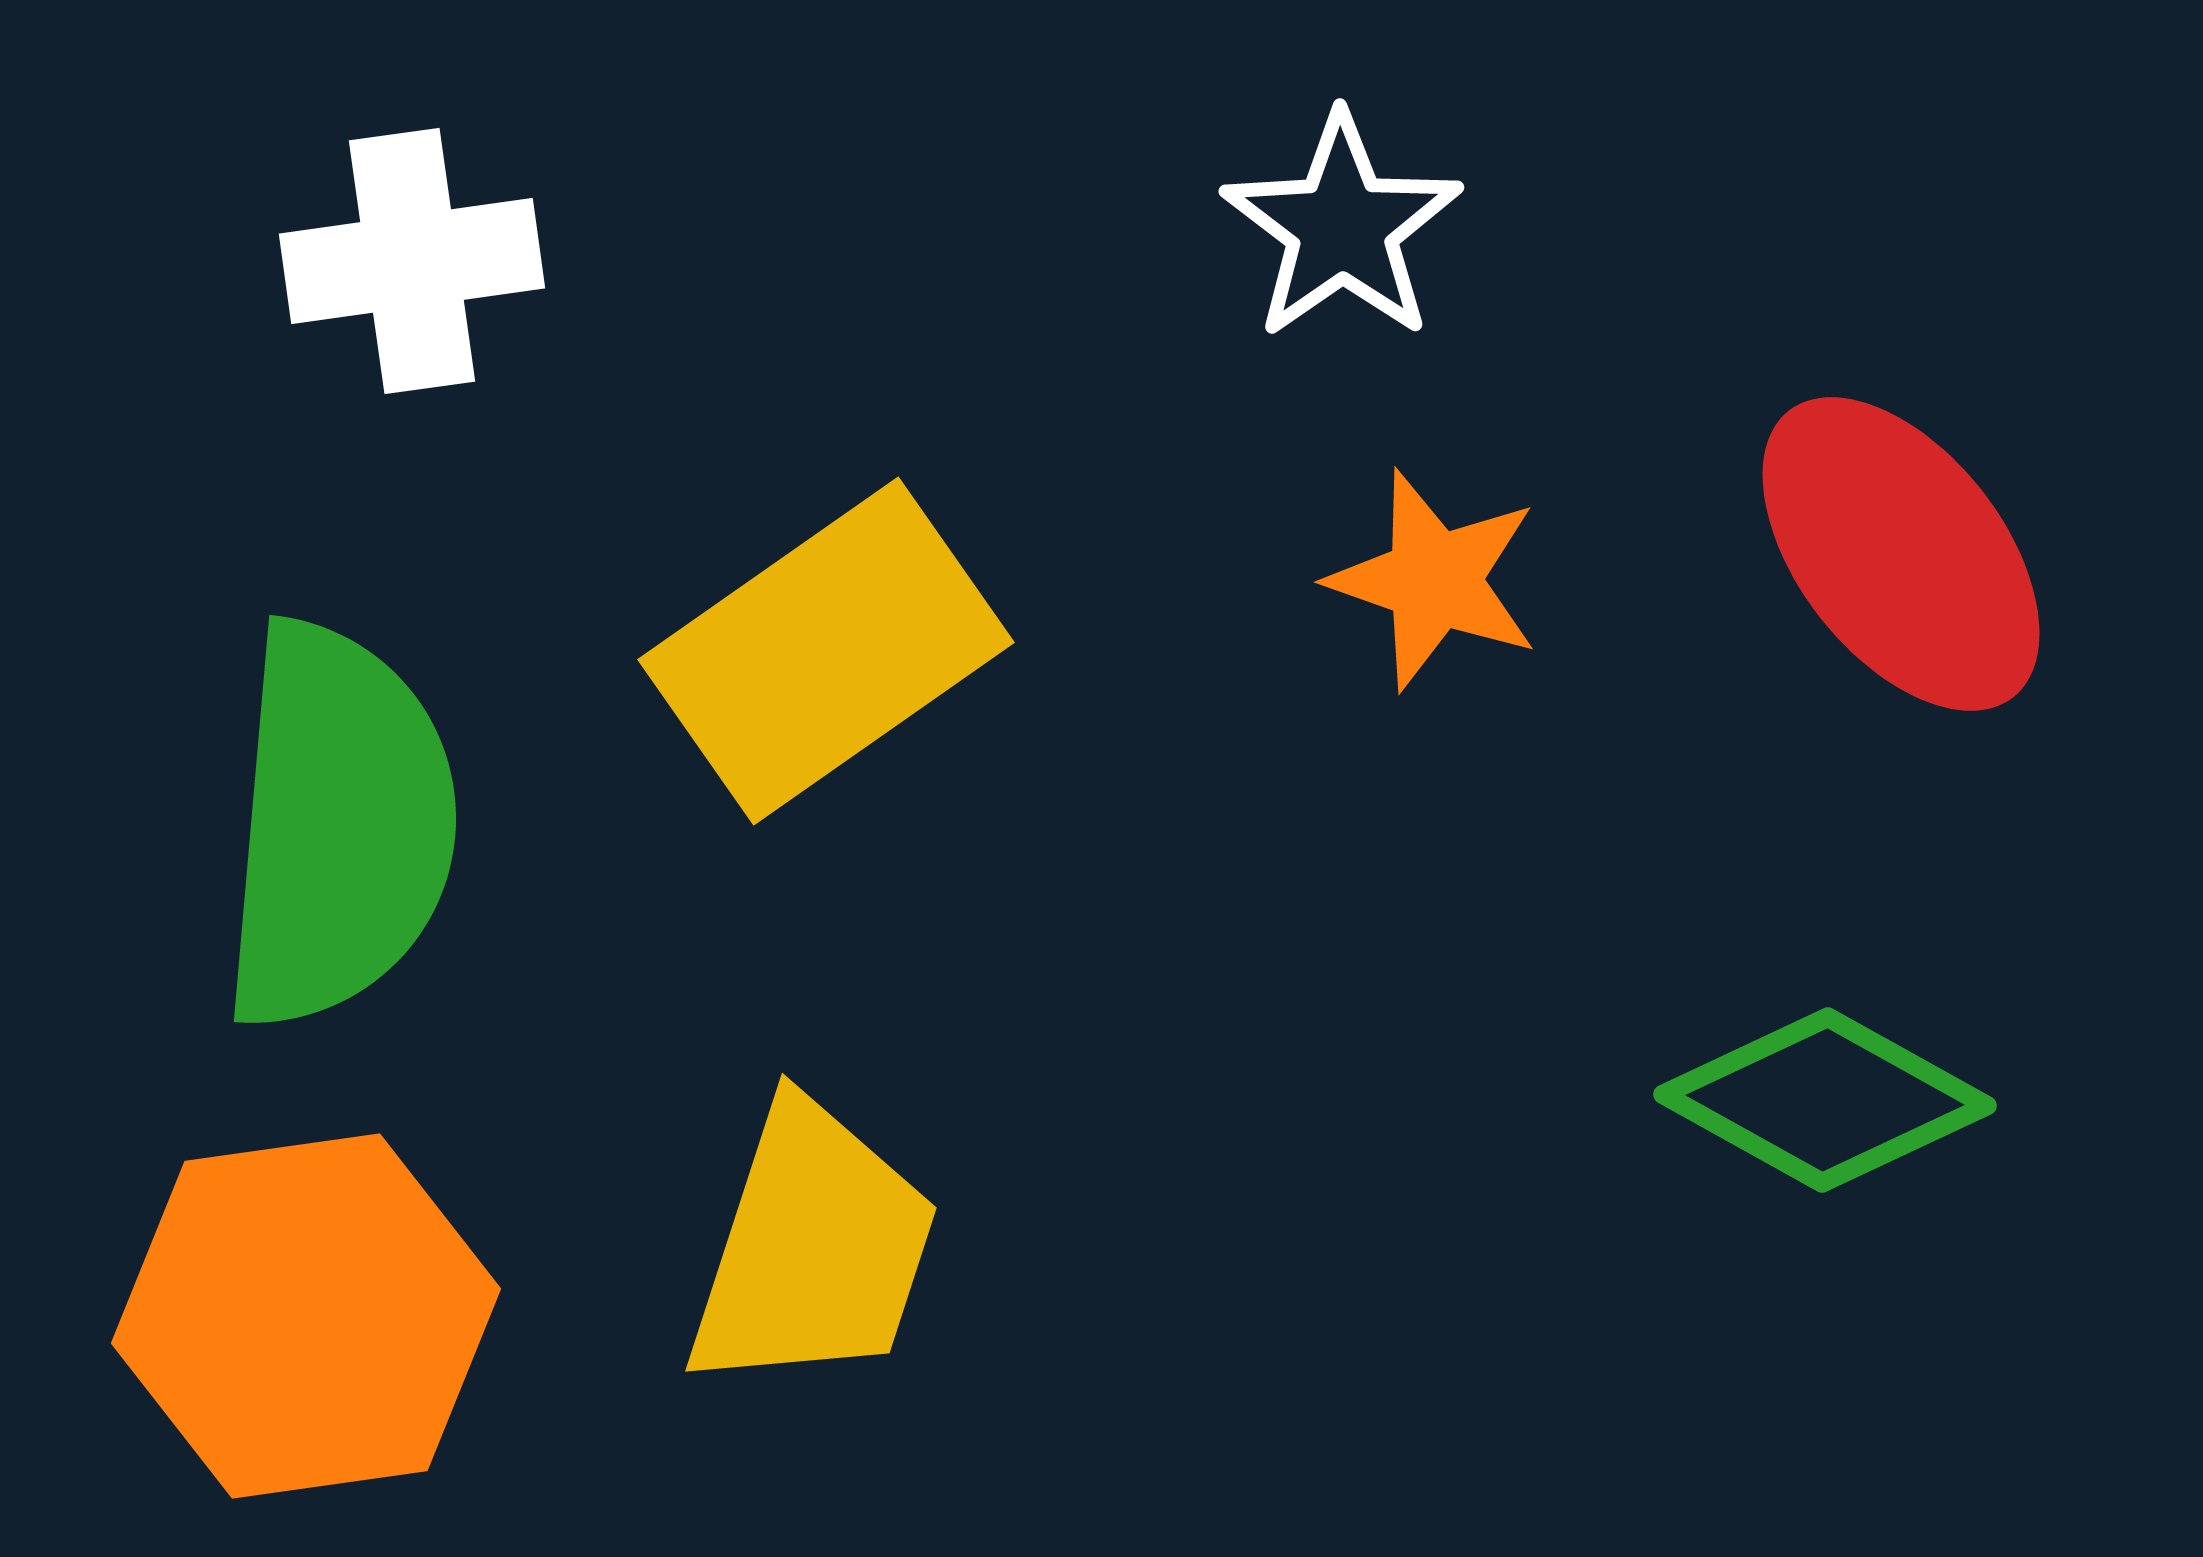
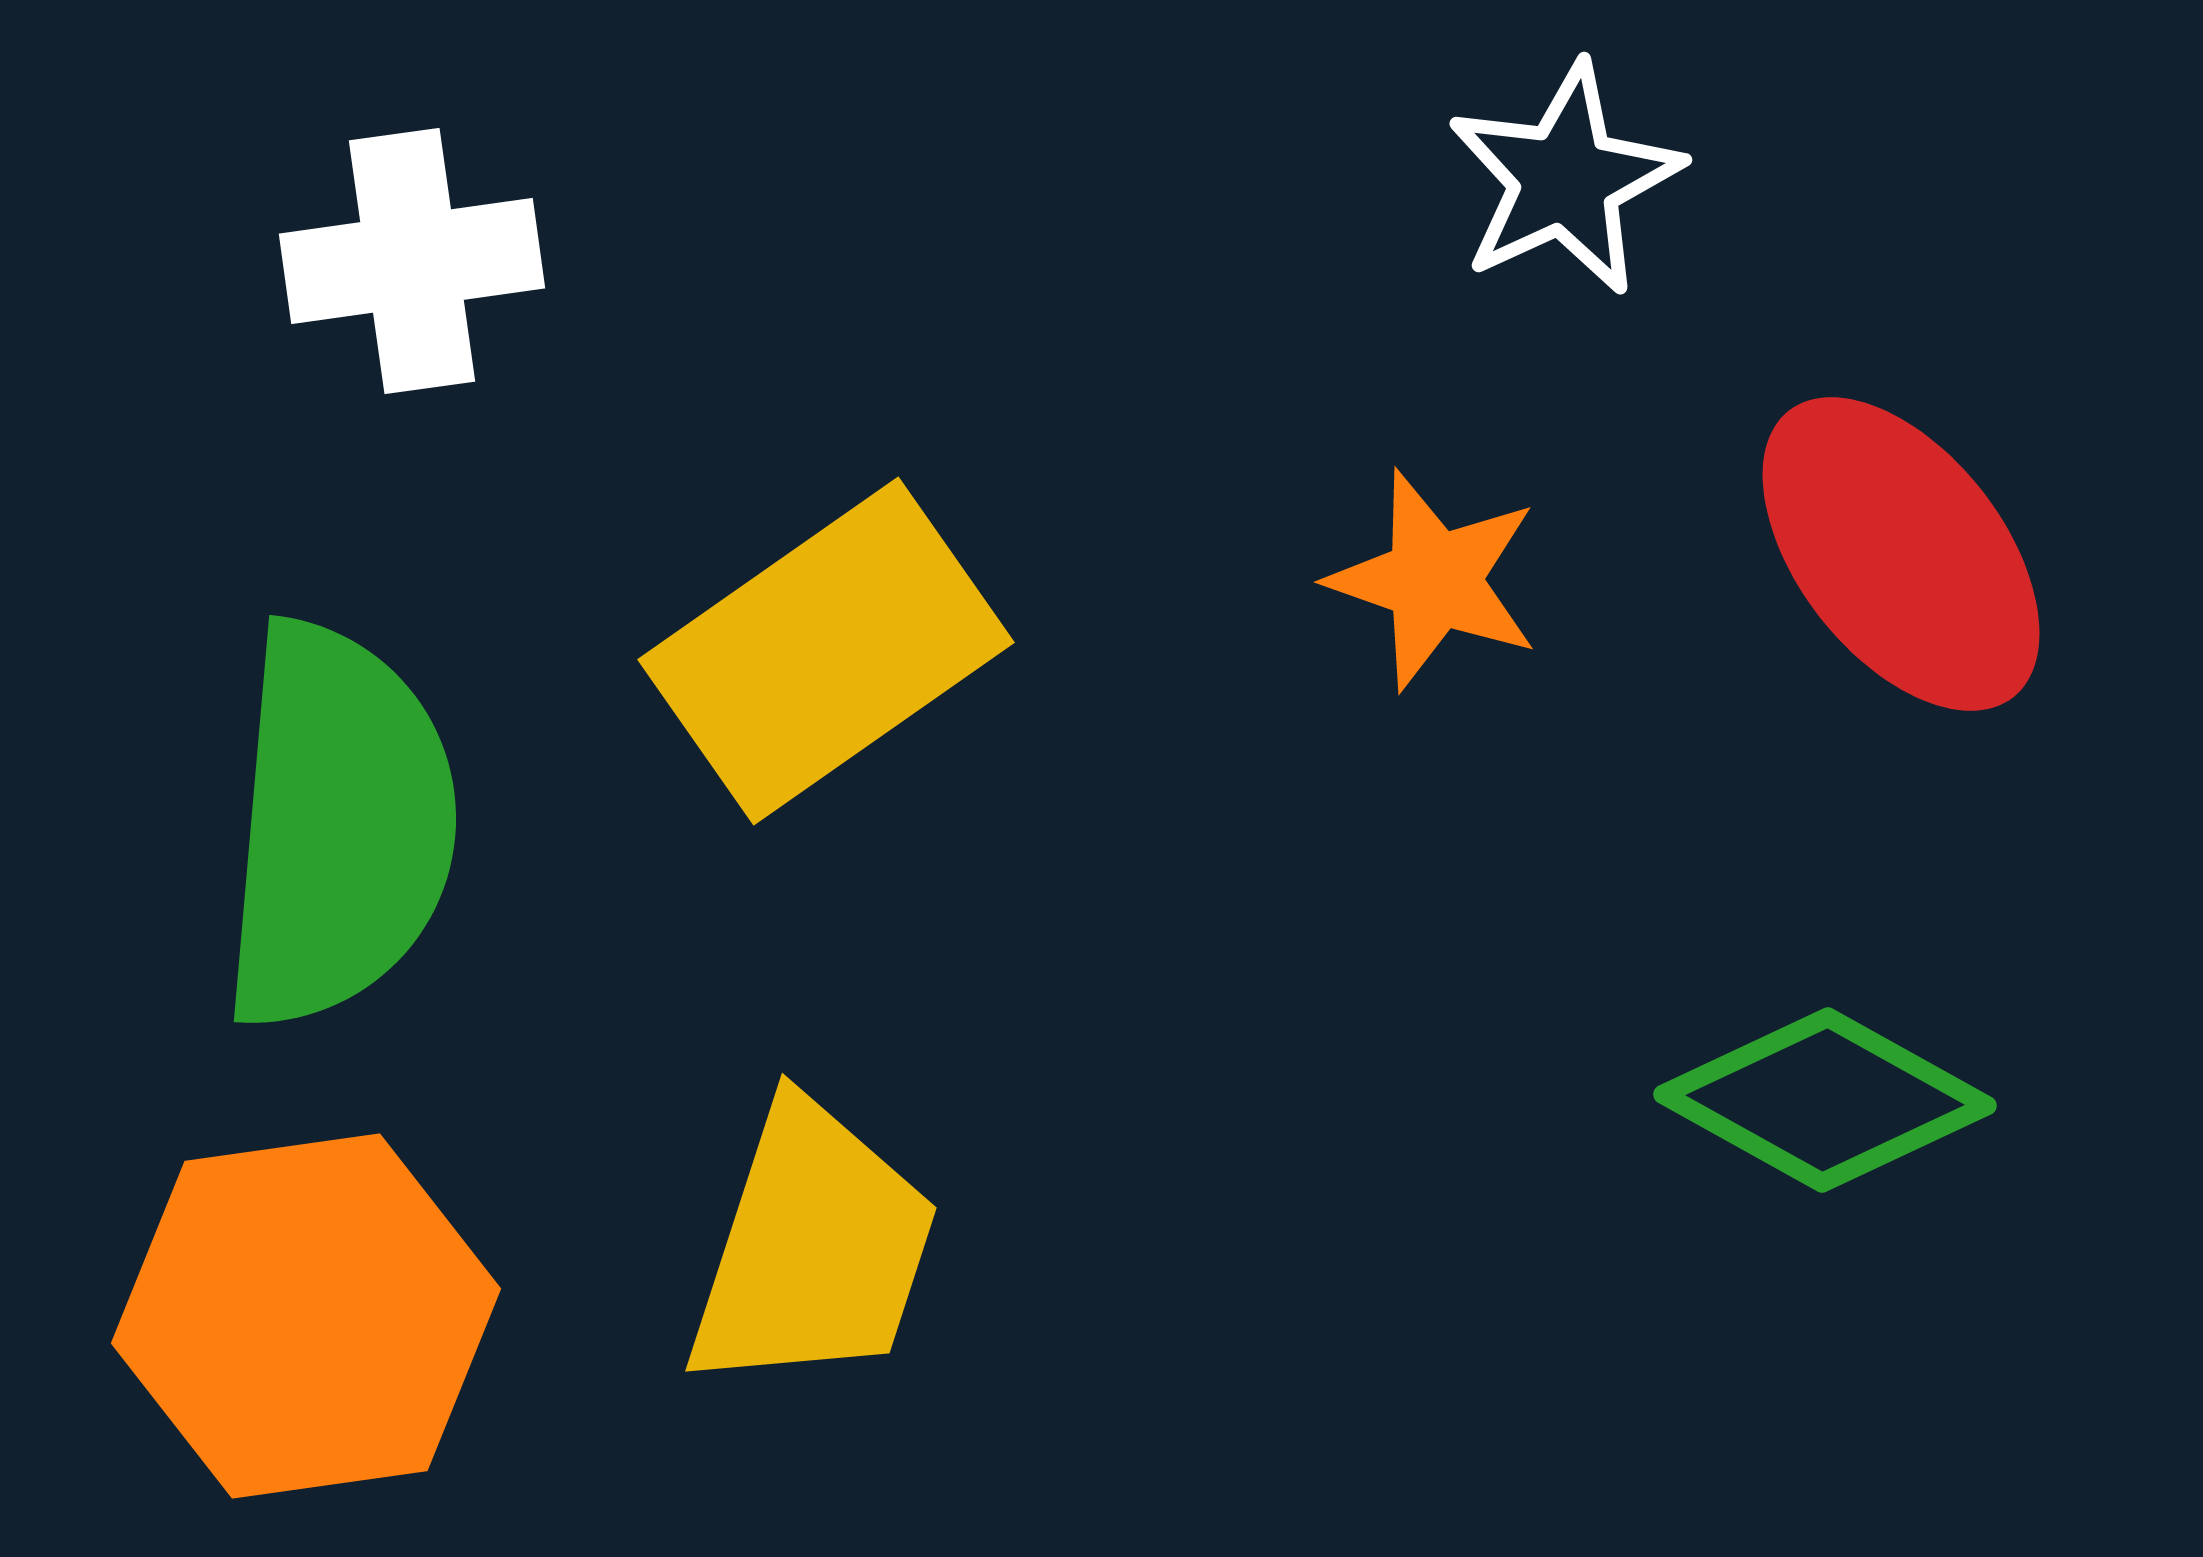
white star: moved 223 px right, 48 px up; rotated 10 degrees clockwise
